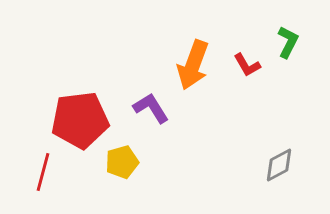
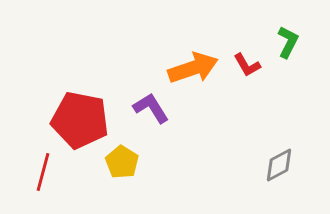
orange arrow: moved 3 px down; rotated 129 degrees counterclockwise
red pentagon: rotated 18 degrees clockwise
yellow pentagon: rotated 24 degrees counterclockwise
